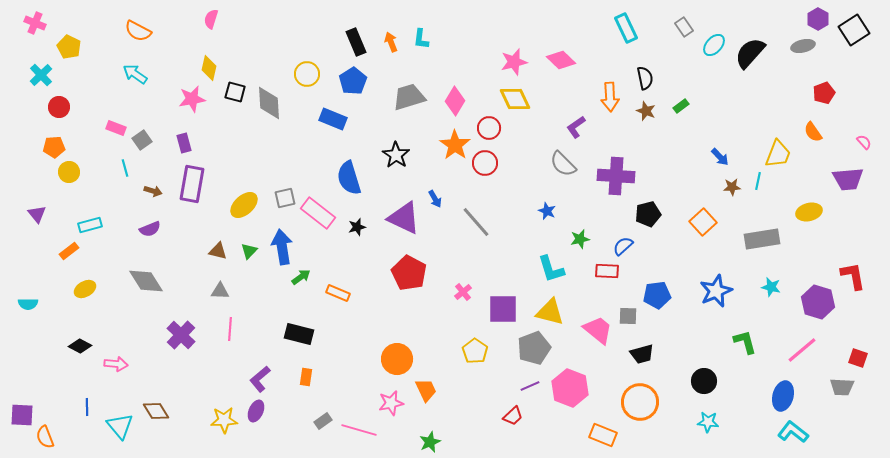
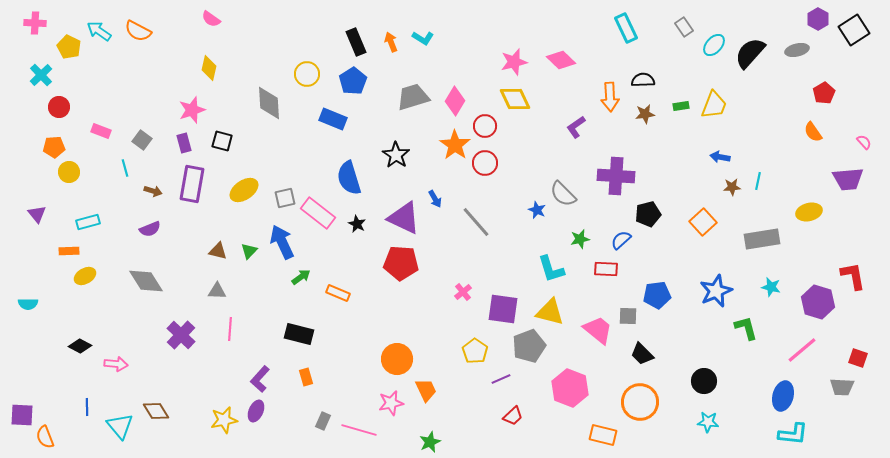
pink semicircle at (211, 19): rotated 72 degrees counterclockwise
pink cross at (35, 23): rotated 20 degrees counterclockwise
cyan L-shape at (421, 39): moved 2 px right, 1 px up; rotated 65 degrees counterclockwise
gray ellipse at (803, 46): moved 6 px left, 4 px down
cyan arrow at (135, 74): moved 36 px left, 43 px up
black semicircle at (645, 78): moved 2 px left, 2 px down; rotated 80 degrees counterclockwise
black square at (235, 92): moved 13 px left, 49 px down
red pentagon at (824, 93): rotated 10 degrees counterclockwise
gray trapezoid at (409, 97): moved 4 px right
pink star at (192, 99): moved 11 px down; rotated 8 degrees counterclockwise
green rectangle at (681, 106): rotated 28 degrees clockwise
brown star at (646, 111): moved 1 px left, 3 px down; rotated 30 degrees counterclockwise
pink rectangle at (116, 128): moved 15 px left, 3 px down
red circle at (489, 128): moved 4 px left, 2 px up
gray square at (142, 140): rotated 18 degrees counterclockwise
yellow trapezoid at (778, 154): moved 64 px left, 49 px up
blue arrow at (720, 157): rotated 144 degrees clockwise
gray semicircle at (563, 164): moved 30 px down
yellow ellipse at (244, 205): moved 15 px up; rotated 8 degrees clockwise
blue star at (547, 211): moved 10 px left, 1 px up
cyan rectangle at (90, 225): moved 2 px left, 3 px up
black star at (357, 227): moved 3 px up; rotated 30 degrees counterclockwise
blue semicircle at (623, 246): moved 2 px left, 6 px up
blue arrow at (282, 247): moved 5 px up; rotated 16 degrees counterclockwise
orange rectangle at (69, 251): rotated 36 degrees clockwise
red rectangle at (607, 271): moved 1 px left, 2 px up
red pentagon at (409, 273): moved 8 px left, 10 px up; rotated 24 degrees counterclockwise
yellow ellipse at (85, 289): moved 13 px up
gray triangle at (220, 291): moved 3 px left
purple square at (503, 309): rotated 8 degrees clockwise
green L-shape at (745, 342): moved 1 px right, 14 px up
gray pentagon at (534, 348): moved 5 px left, 2 px up
black trapezoid at (642, 354): rotated 60 degrees clockwise
orange rectangle at (306, 377): rotated 24 degrees counterclockwise
purple L-shape at (260, 379): rotated 8 degrees counterclockwise
purple line at (530, 386): moved 29 px left, 7 px up
yellow star at (224, 420): rotated 8 degrees counterclockwise
gray rectangle at (323, 421): rotated 30 degrees counterclockwise
cyan L-shape at (793, 432): moved 2 px down; rotated 148 degrees clockwise
orange rectangle at (603, 435): rotated 8 degrees counterclockwise
